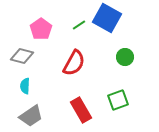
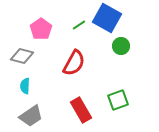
green circle: moved 4 px left, 11 px up
